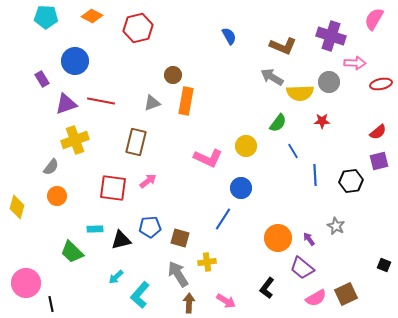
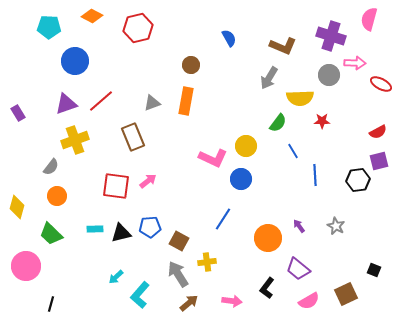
cyan pentagon at (46, 17): moved 3 px right, 10 px down
pink semicircle at (374, 19): moved 5 px left; rotated 15 degrees counterclockwise
blue semicircle at (229, 36): moved 2 px down
brown circle at (173, 75): moved 18 px right, 10 px up
gray arrow at (272, 77): moved 3 px left, 1 px down; rotated 90 degrees counterclockwise
purple rectangle at (42, 79): moved 24 px left, 34 px down
gray circle at (329, 82): moved 7 px up
red ellipse at (381, 84): rotated 40 degrees clockwise
yellow semicircle at (300, 93): moved 5 px down
red line at (101, 101): rotated 52 degrees counterclockwise
red semicircle at (378, 132): rotated 12 degrees clockwise
brown rectangle at (136, 142): moved 3 px left, 5 px up; rotated 36 degrees counterclockwise
pink L-shape at (208, 158): moved 5 px right
black hexagon at (351, 181): moved 7 px right, 1 px up
red square at (113, 188): moved 3 px right, 2 px up
blue circle at (241, 188): moved 9 px up
brown square at (180, 238): moved 1 px left, 3 px down; rotated 12 degrees clockwise
orange circle at (278, 238): moved 10 px left
purple arrow at (309, 239): moved 10 px left, 13 px up
black triangle at (121, 240): moved 7 px up
green trapezoid at (72, 252): moved 21 px left, 18 px up
black square at (384, 265): moved 10 px left, 5 px down
purple trapezoid at (302, 268): moved 4 px left, 1 px down
pink circle at (26, 283): moved 17 px up
pink semicircle at (316, 298): moved 7 px left, 3 px down
pink arrow at (226, 301): moved 6 px right; rotated 24 degrees counterclockwise
brown arrow at (189, 303): rotated 48 degrees clockwise
black line at (51, 304): rotated 28 degrees clockwise
